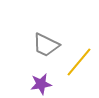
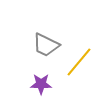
purple star: rotated 10 degrees clockwise
